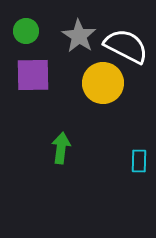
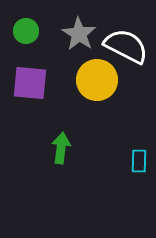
gray star: moved 2 px up
purple square: moved 3 px left, 8 px down; rotated 6 degrees clockwise
yellow circle: moved 6 px left, 3 px up
